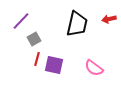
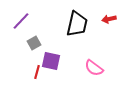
gray square: moved 4 px down
red line: moved 13 px down
purple square: moved 3 px left, 4 px up
